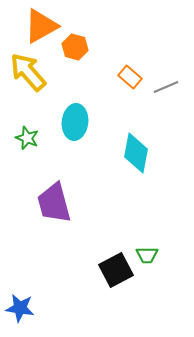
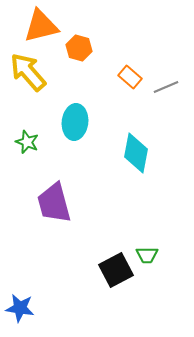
orange triangle: rotated 15 degrees clockwise
orange hexagon: moved 4 px right, 1 px down
green star: moved 4 px down
